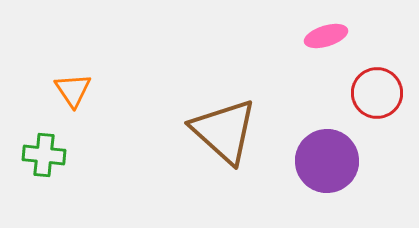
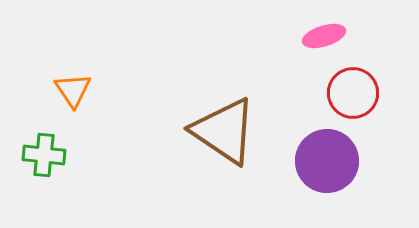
pink ellipse: moved 2 px left
red circle: moved 24 px left
brown triangle: rotated 8 degrees counterclockwise
